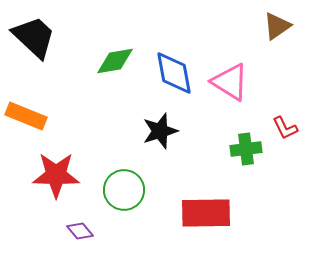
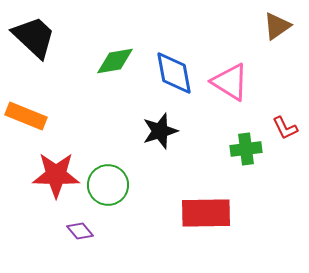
green circle: moved 16 px left, 5 px up
